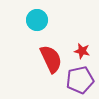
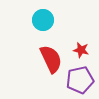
cyan circle: moved 6 px right
red star: moved 1 px left, 1 px up
